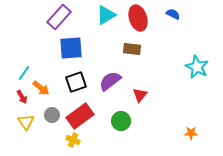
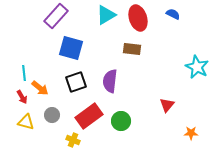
purple rectangle: moved 3 px left, 1 px up
blue square: rotated 20 degrees clockwise
cyan line: rotated 42 degrees counterclockwise
purple semicircle: rotated 45 degrees counterclockwise
orange arrow: moved 1 px left
red triangle: moved 27 px right, 10 px down
red rectangle: moved 9 px right
yellow triangle: rotated 42 degrees counterclockwise
